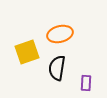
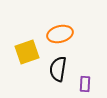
black semicircle: moved 1 px right, 1 px down
purple rectangle: moved 1 px left, 1 px down
